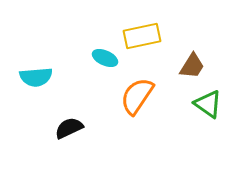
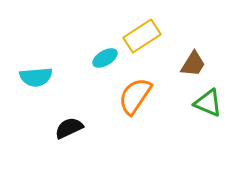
yellow rectangle: rotated 21 degrees counterclockwise
cyan ellipse: rotated 55 degrees counterclockwise
brown trapezoid: moved 1 px right, 2 px up
orange semicircle: moved 2 px left
green triangle: moved 1 px up; rotated 12 degrees counterclockwise
